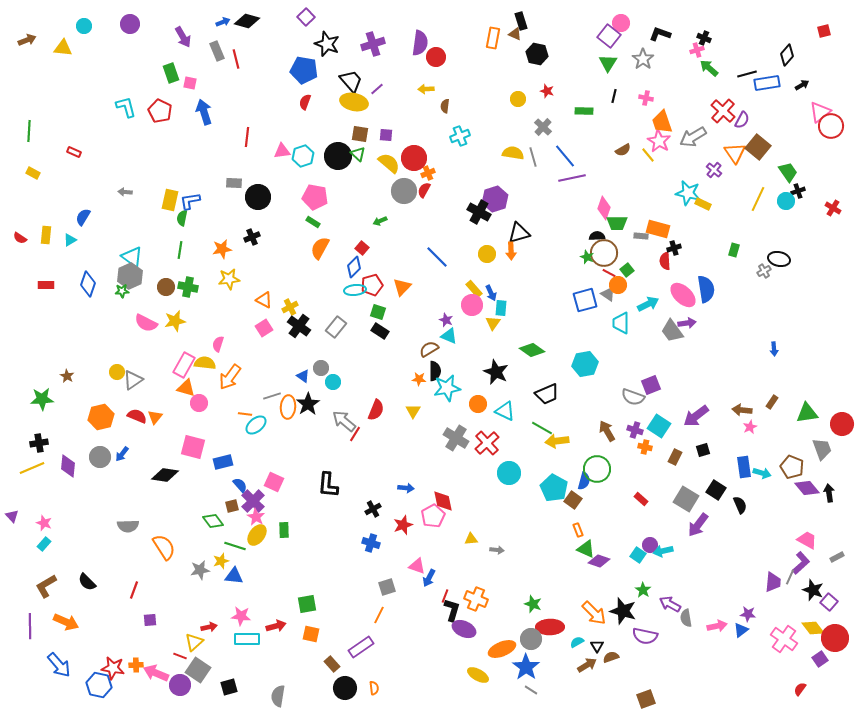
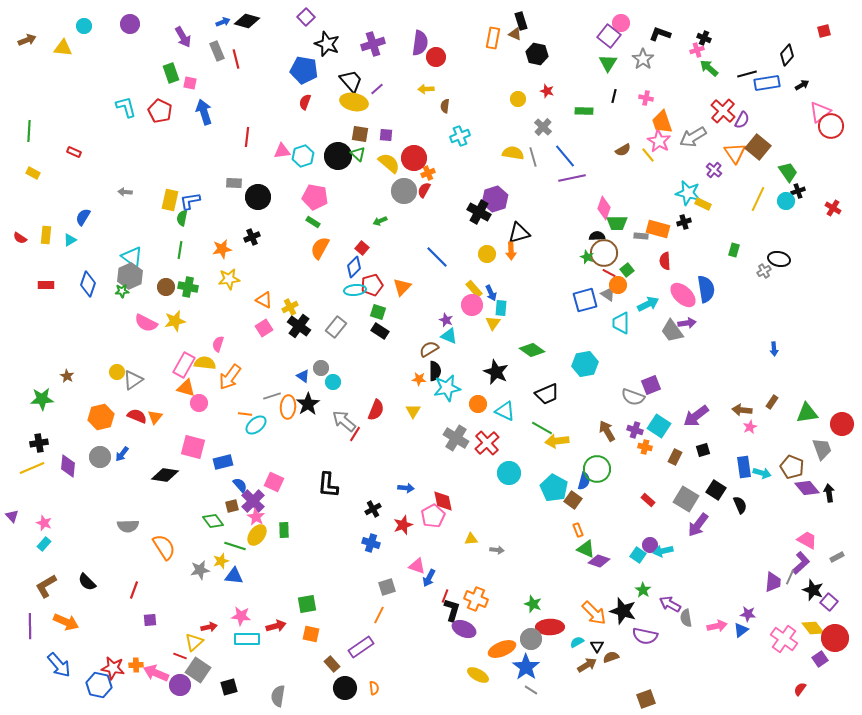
black cross at (674, 248): moved 10 px right, 26 px up
red rectangle at (641, 499): moved 7 px right, 1 px down
